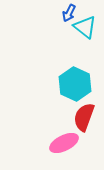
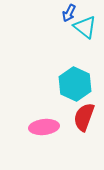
pink ellipse: moved 20 px left, 16 px up; rotated 20 degrees clockwise
